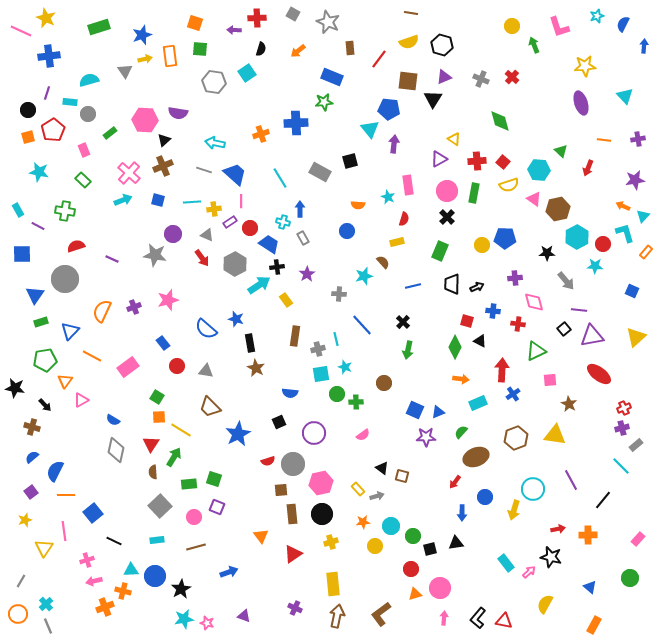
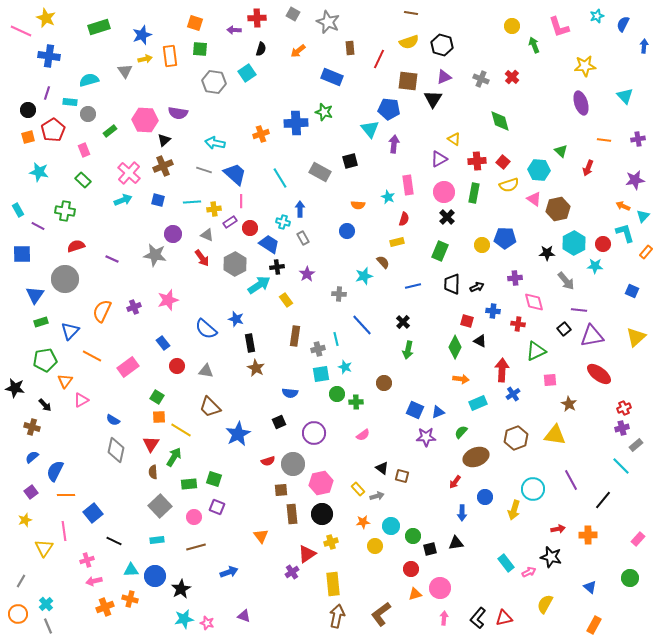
blue cross at (49, 56): rotated 15 degrees clockwise
red line at (379, 59): rotated 12 degrees counterclockwise
green star at (324, 102): moved 10 px down; rotated 24 degrees clockwise
green rectangle at (110, 133): moved 2 px up
pink circle at (447, 191): moved 3 px left, 1 px down
cyan hexagon at (577, 237): moved 3 px left, 6 px down
red triangle at (293, 554): moved 14 px right
pink arrow at (529, 572): rotated 16 degrees clockwise
orange cross at (123, 591): moved 7 px right, 8 px down
purple cross at (295, 608): moved 3 px left, 36 px up; rotated 32 degrees clockwise
red triangle at (504, 621): moved 3 px up; rotated 24 degrees counterclockwise
